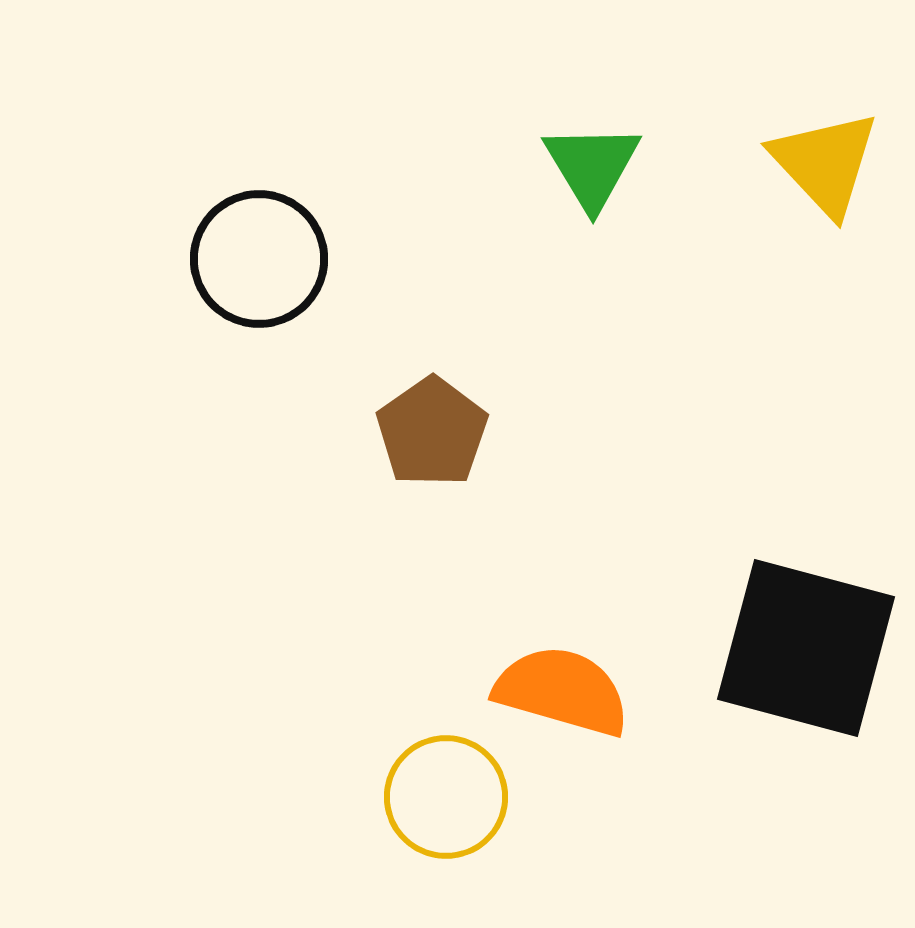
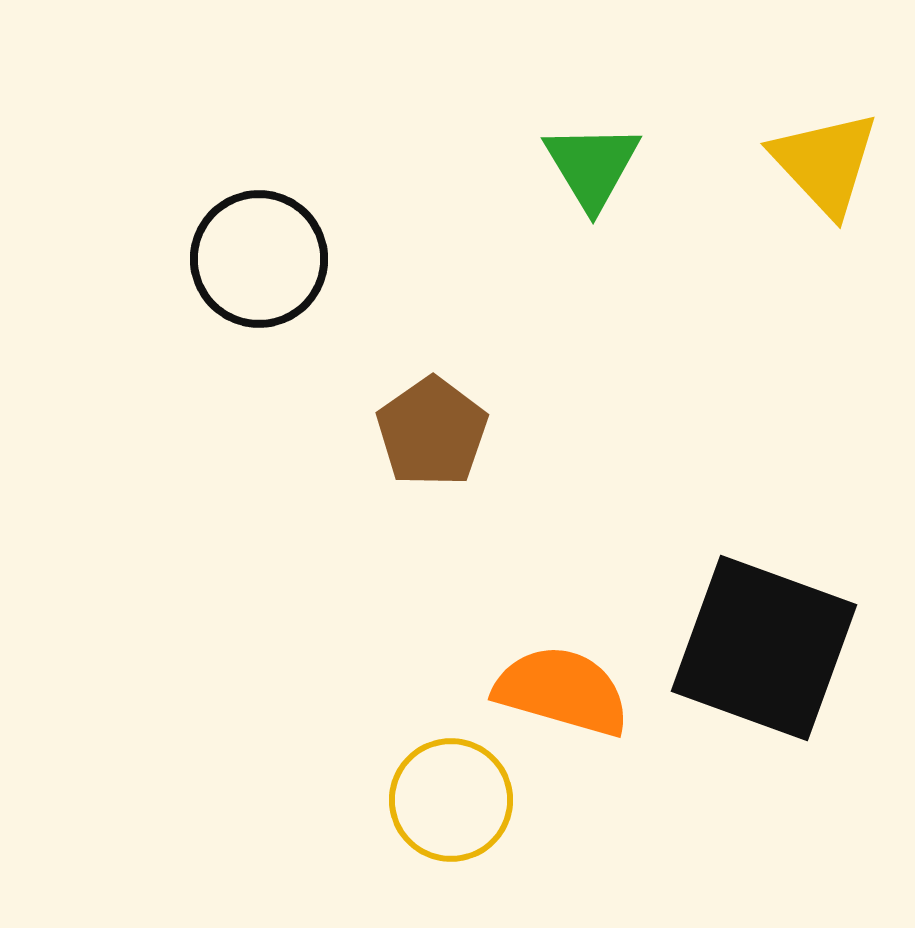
black square: moved 42 px left; rotated 5 degrees clockwise
yellow circle: moved 5 px right, 3 px down
